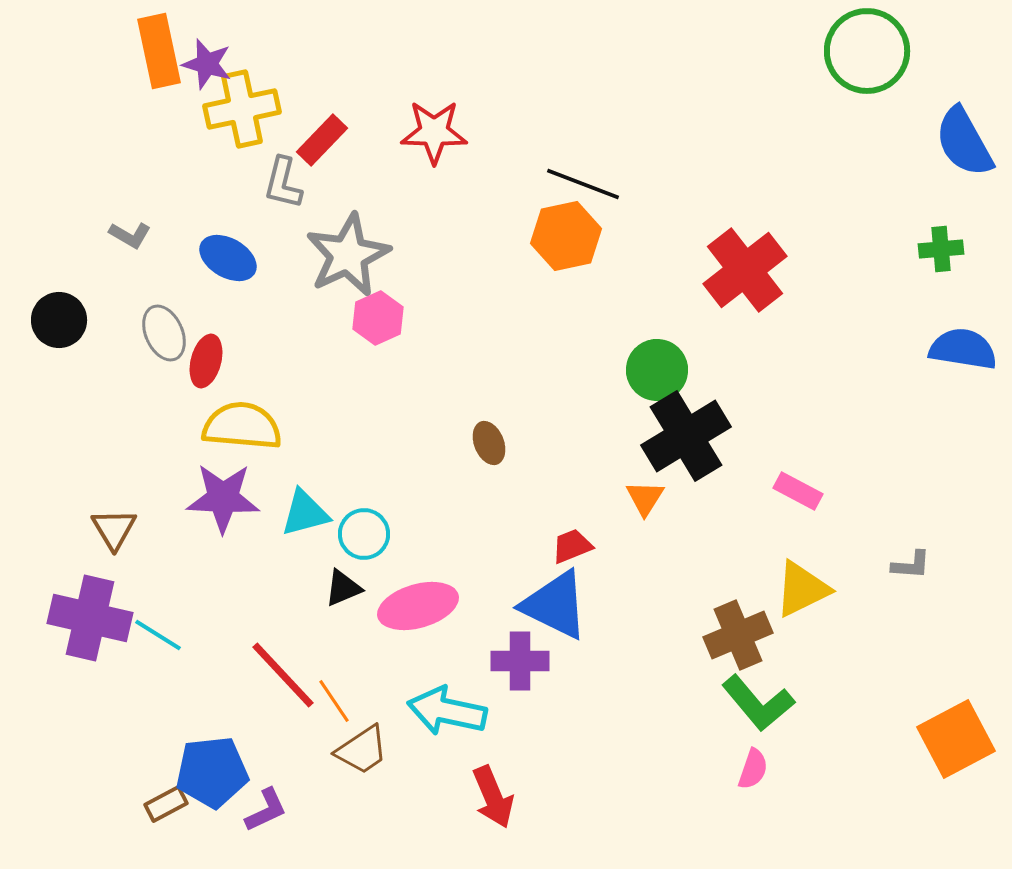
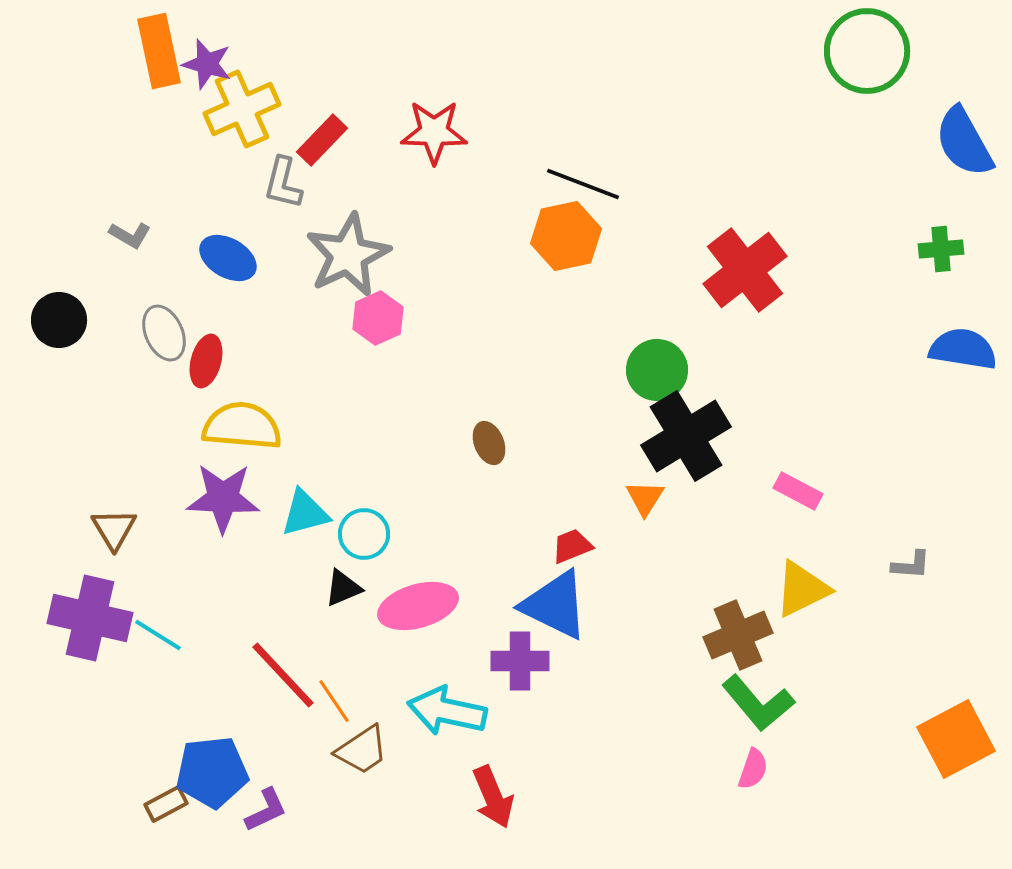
yellow cross at (242, 109): rotated 12 degrees counterclockwise
